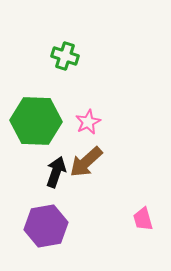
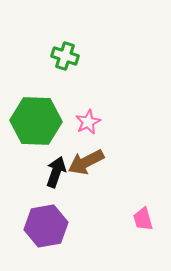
brown arrow: rotated 15 degrees clockwise
